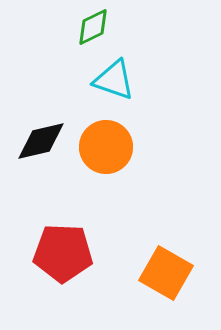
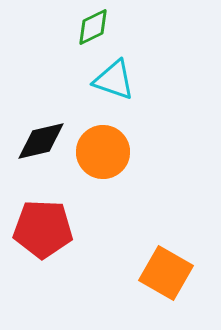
orange circle: moved 3 px left, 5 px down
red pentagon: moved 20 px left, 24 px up
